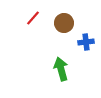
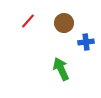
red line: moved 5 px left, 3 px down
green arrow: rotated 10 degrees counterclockwise
